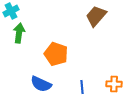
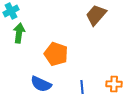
brown trapezoid: moved 1 px up
